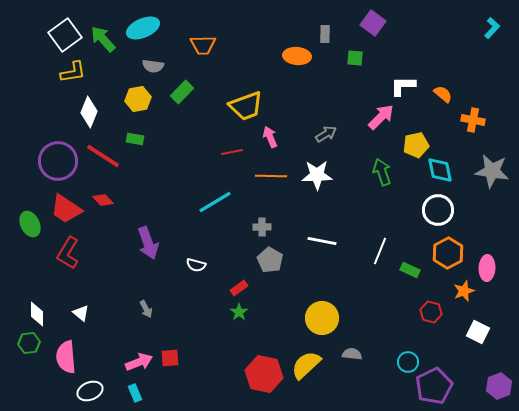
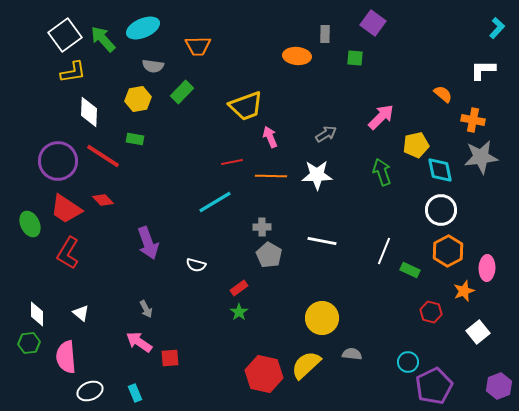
cyan L-shape at (492, 28): moved 5 px right
orange trapezoid at (203, 45): moved 5 px left, 1 px down
white L-shape at (403, 86): moved 80 px right, 16 px up
white diamond at (89, 112): rotated 20 degrees counterclockwise
red line at (232, 152): moved 10 px down
gray star at (492, 171): moved 11 px left, 14 px up; rotated 16 degrees counterclockwise
white circle at (438, 210): moved 3 px right
white line at (380, 251): moved 4 px right
orange hexagon at (448, 253): moved 2 px up
gray pentagon at (270, 260): moved 1 px left, 5 px up
white square at (478, 332): rotated 25 degrees clockwise
pink arrow at (139, 362): moved 20 px up; rotated 124 degrees counterclockwise
